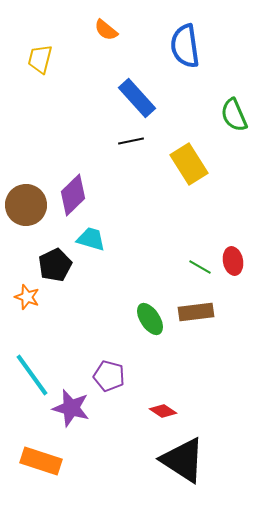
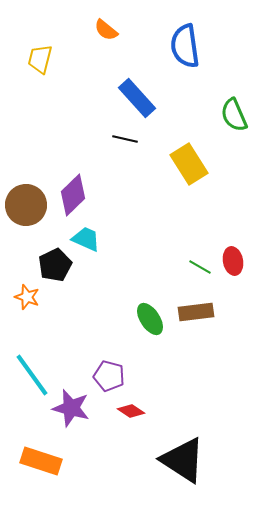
black line: moved 6 px left, 2 px up; rotated 25 degrees clockwise
cyan trapezoid: moved 5 px left; rotated 8 degrees clockwise
red diamond: moved 32 px left
